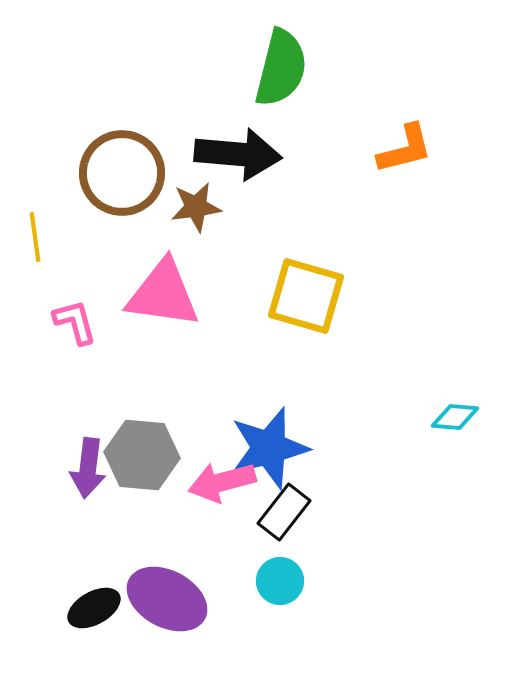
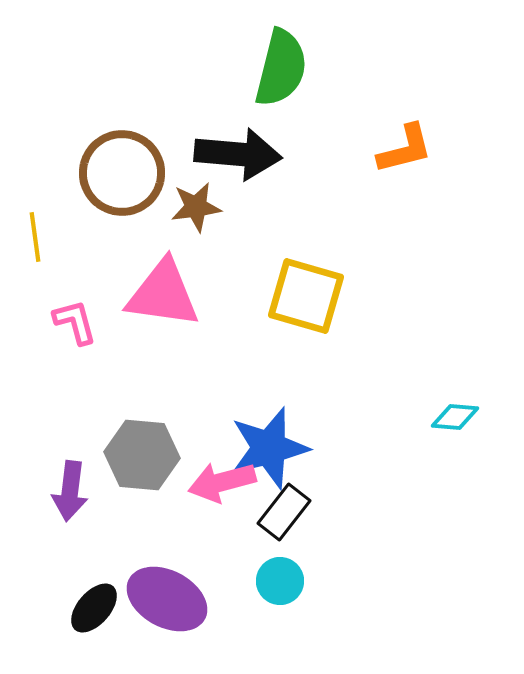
purple arrow: moved 18 px left, 23 px down
black ellipse: rotated 20 degrees counterclockwise
